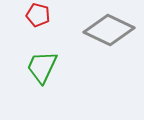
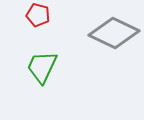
gray diamond: moved 5 px right, 3 px down
